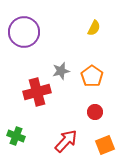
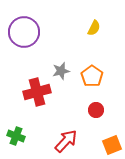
red circle: moved 1 px right, 2 px up
orange square: moved 7 px right
